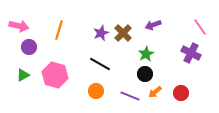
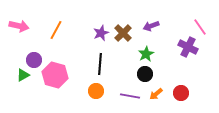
purple arrow: moved 2 px left, 1 px down
orange line: moved 3 px left; rotated 12 degrees clockwise
purple circle: moved 5 px right, 13 px down
purple cross: moved 3 px left, 6 px up
black line: rotated 65 degrees clockwise
orange arrow: moved 1 px right, 2 px down
purple line: rotated 12 degrees counterclockwise
